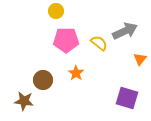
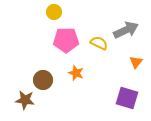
yellow circle: moved 2 px left, 1 px down
gray arrow: moved 1 px right, 1 px up
yellow semicircle: rotated 12 degrees counterclockwise
orange triangle: moved 4 px left, 3 px down
orange star: rotated 14 degrees counterclockwise
brown star: moved 1 px right, 1 px up
